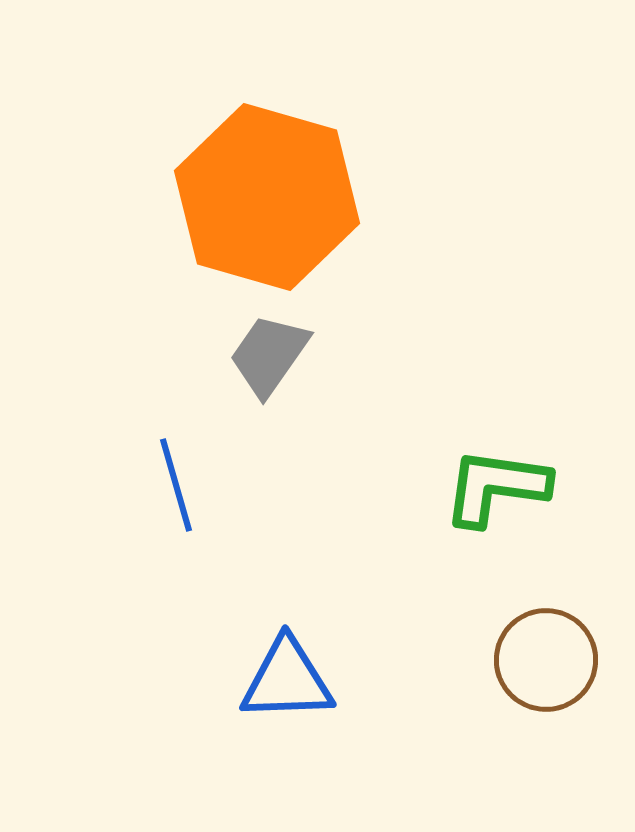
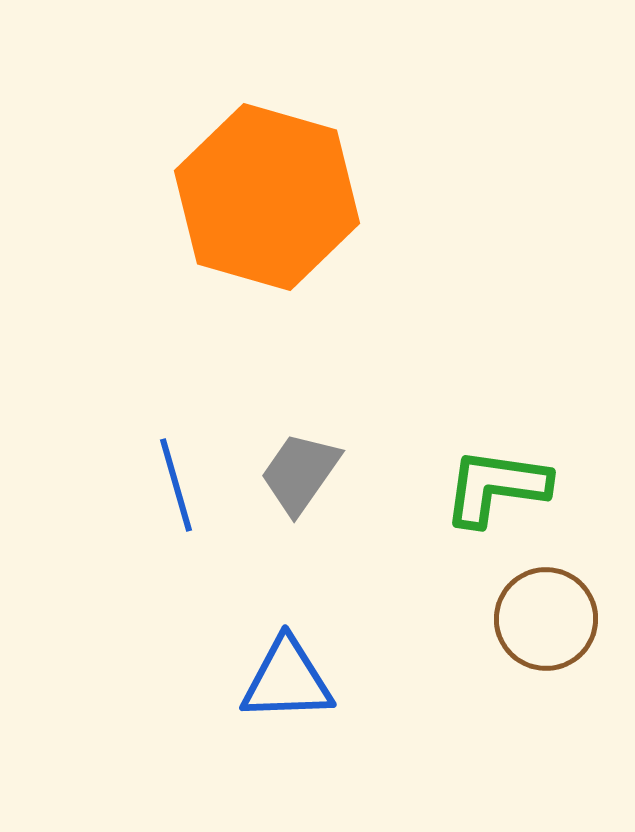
gray trapezoid: moved 31 px right, 118 px down
brown circle: moved 41 px up
